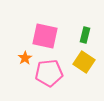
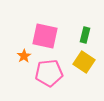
orange star: moved 1 px left, 2 px up
